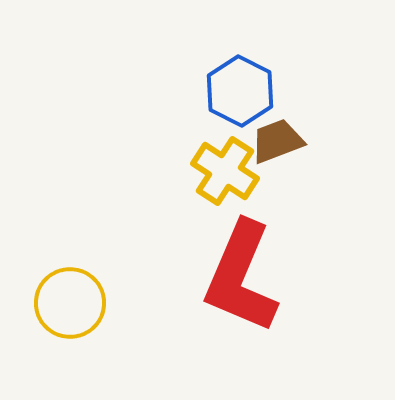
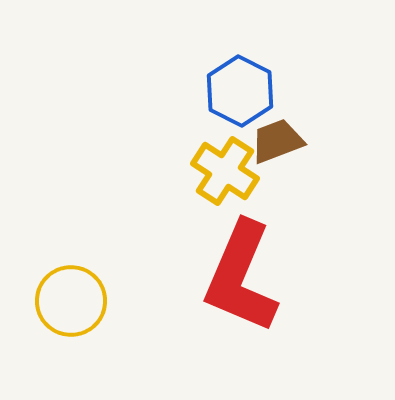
yellow circle: moved 1 px right, 2 px up
